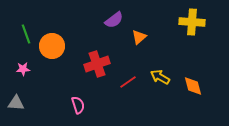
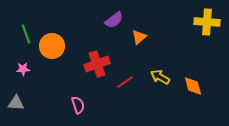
yellow cross: moved 15 px right
red line: moved 3 px left
